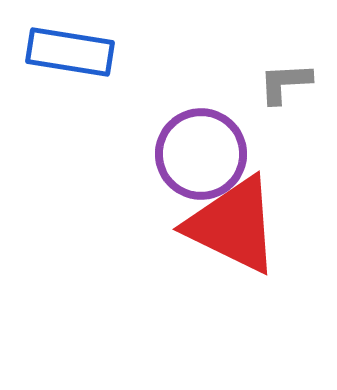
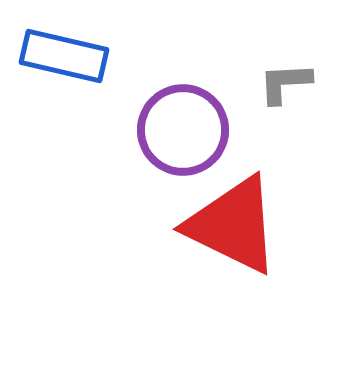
blue rectangle: moved 6 px left, 4 px down; rotated 4 degrees clockwise
purple circle: moved 18 px left, 24 px up
